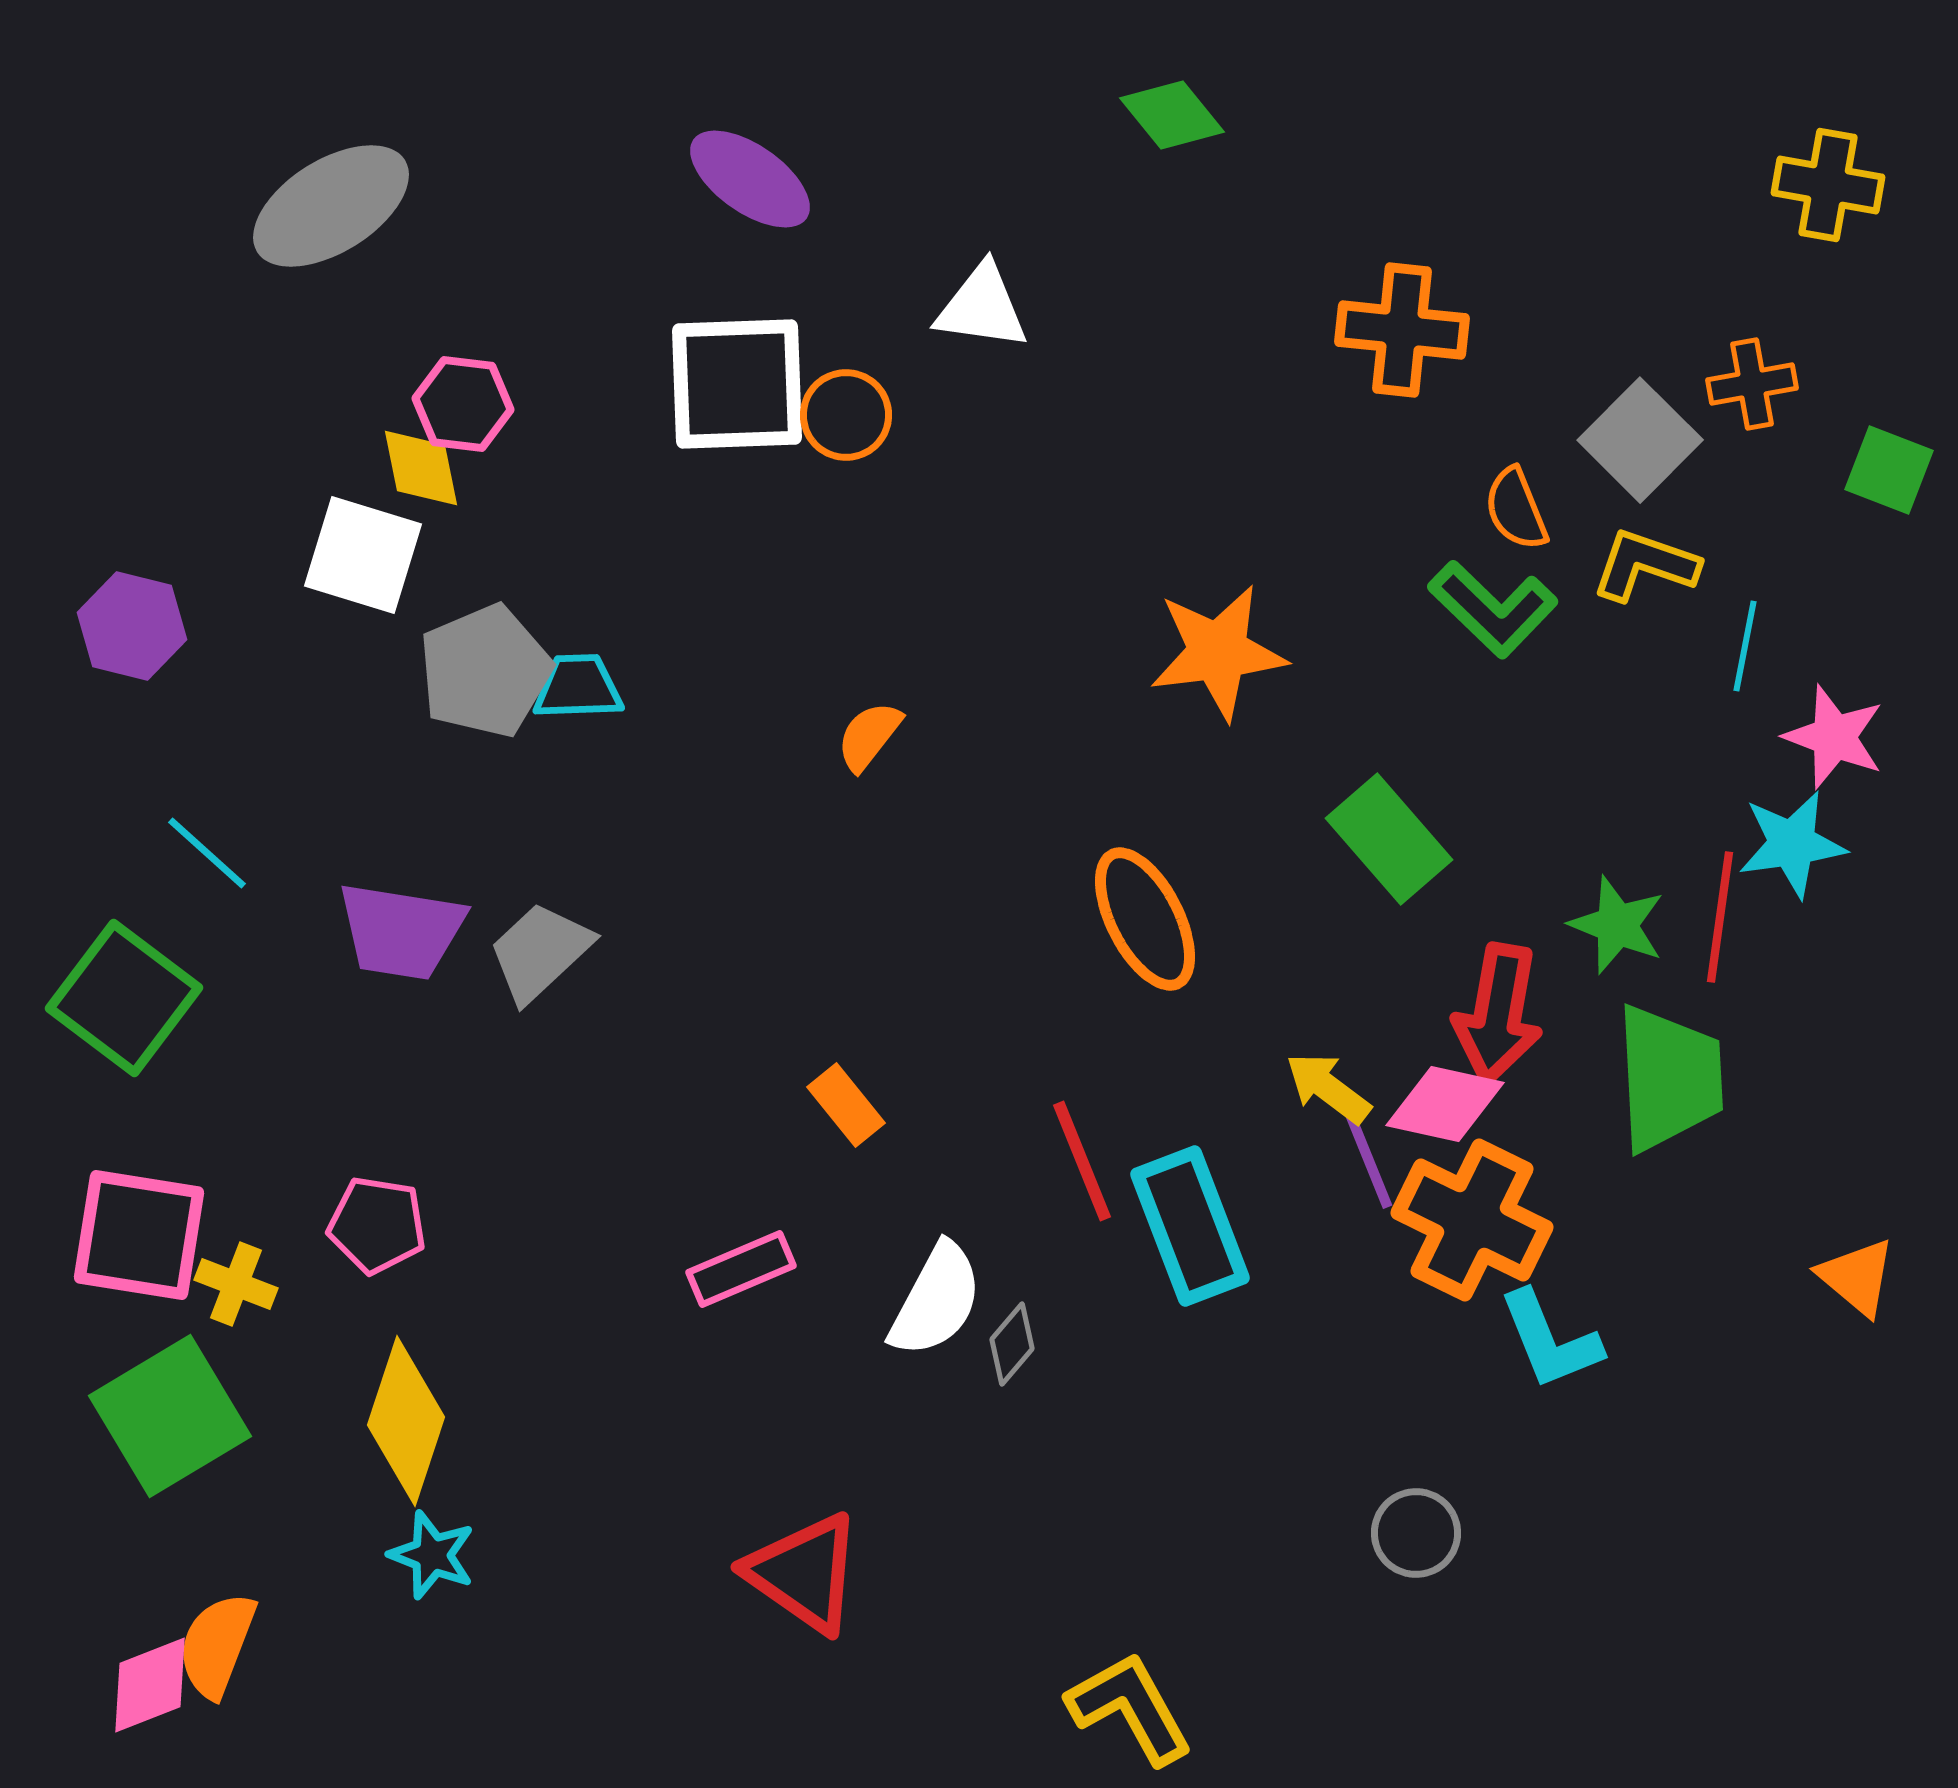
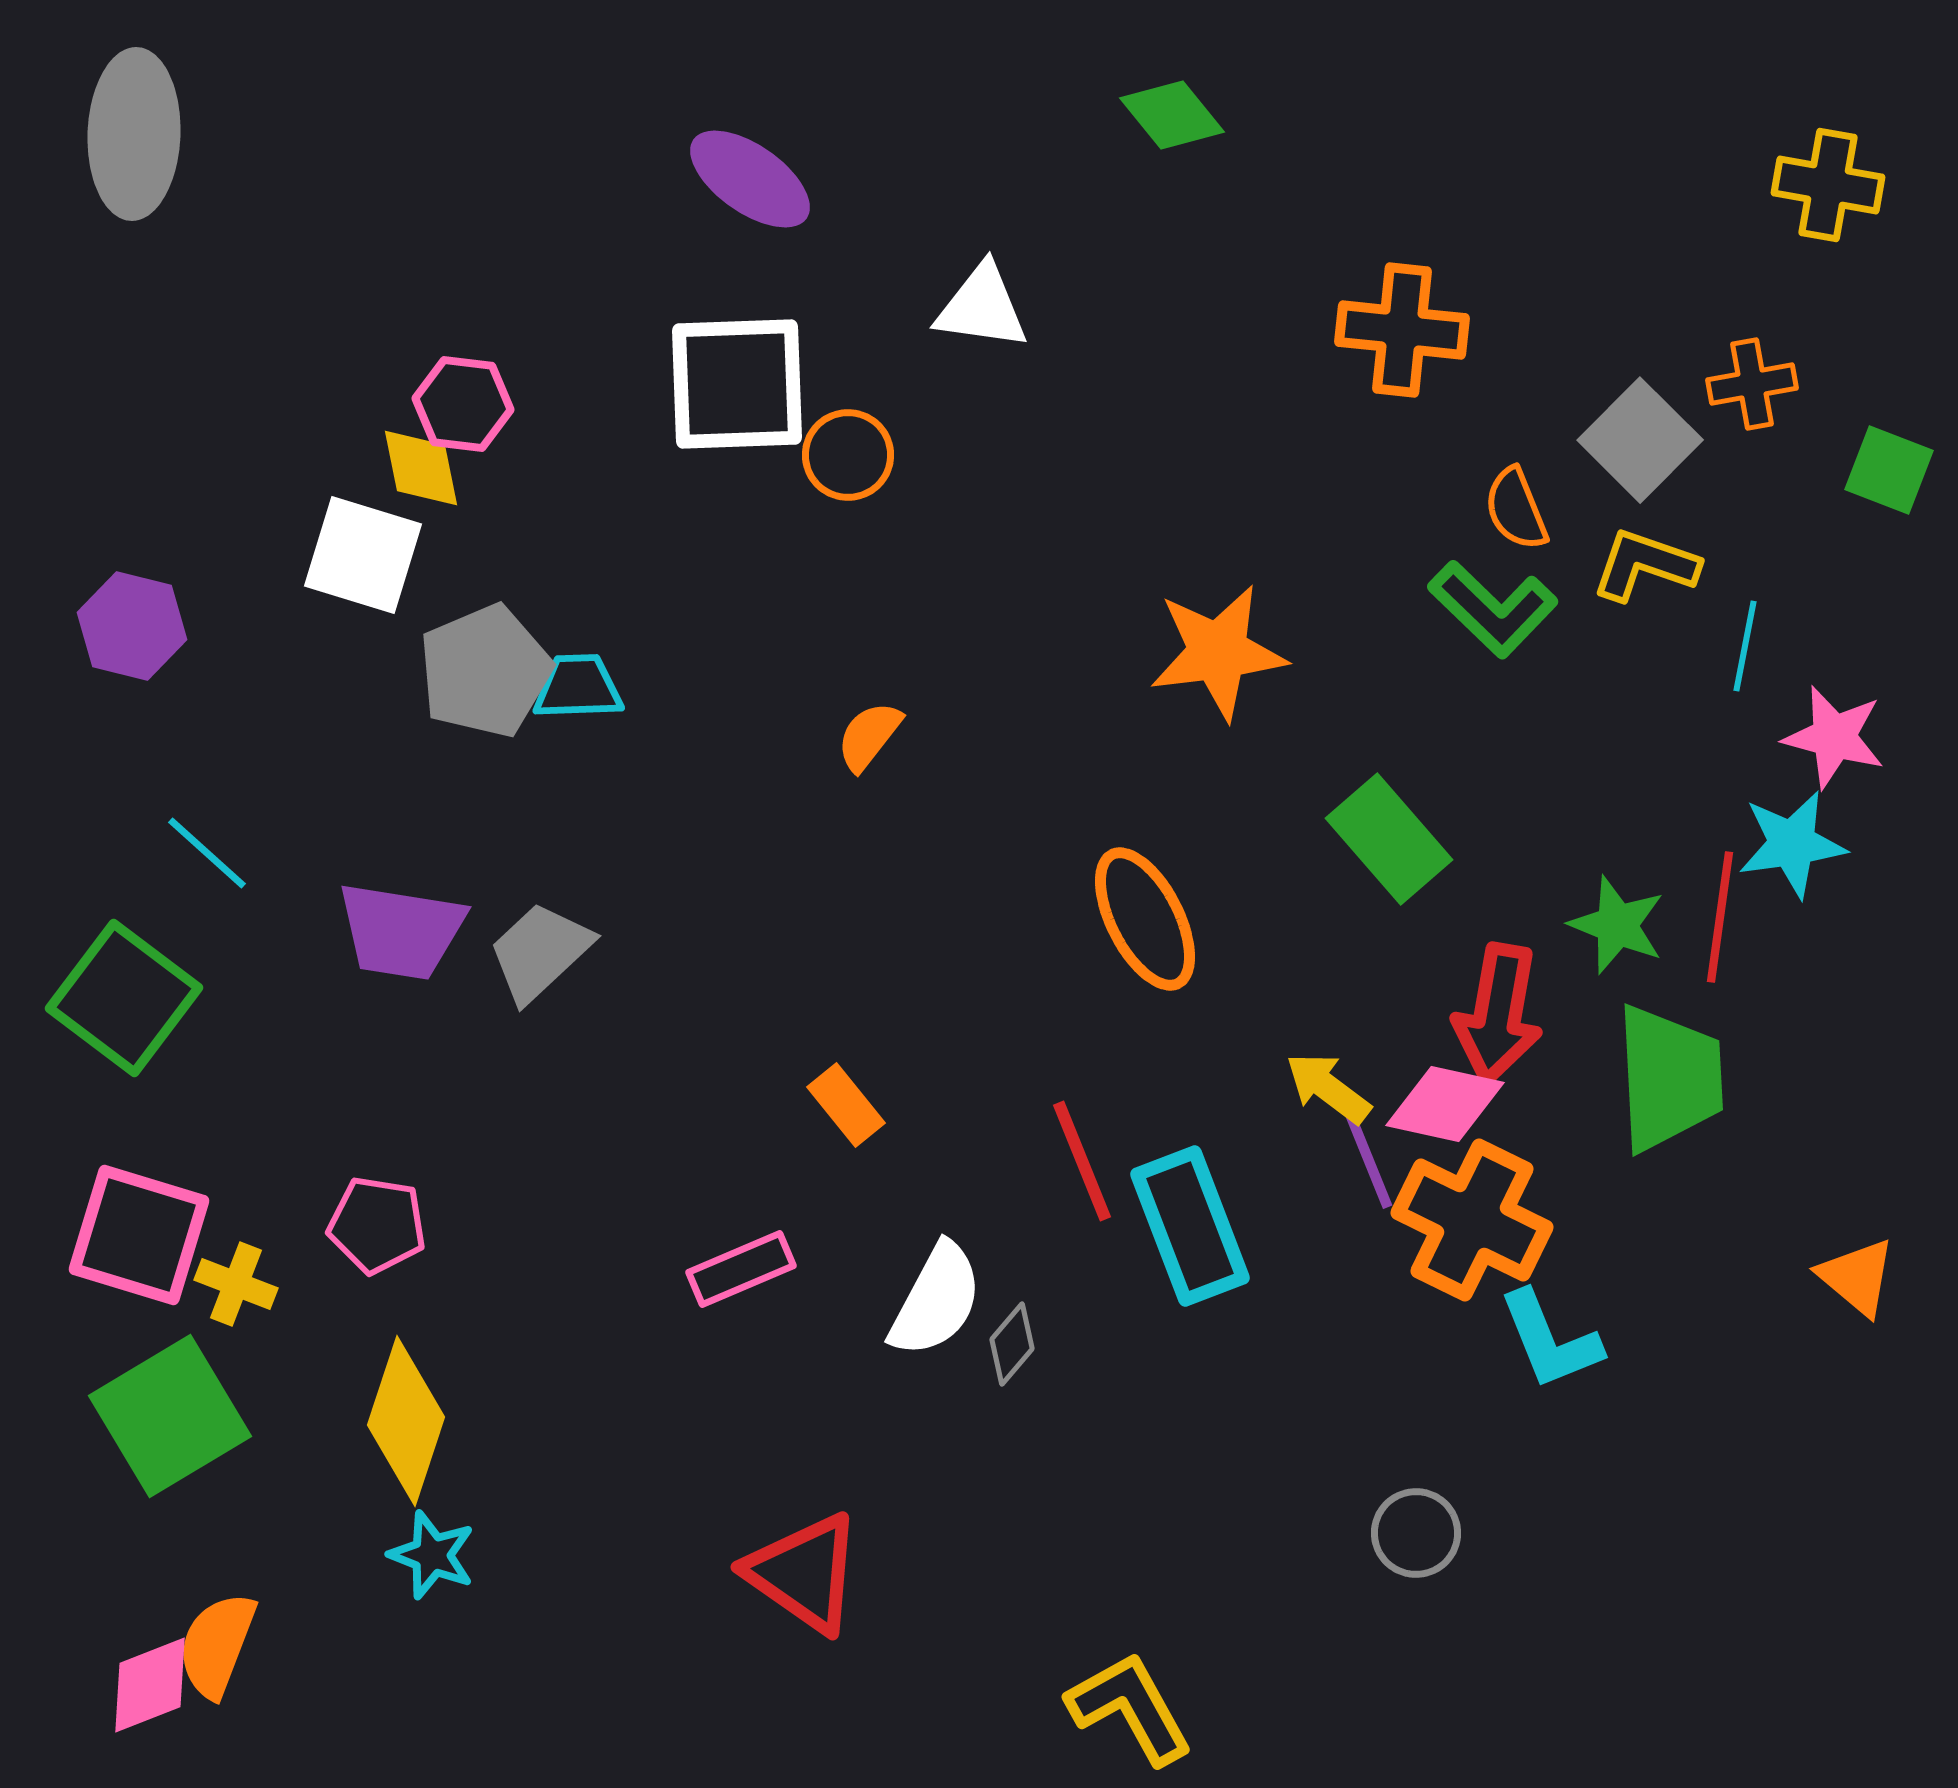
gray ellipse at (331, 206): moved 197 px left, 72 px up; rotated 56 degrees counterclockwise
orange circle at (846, 415): moved 2 px right, 40 px down
pink star at (1834, 737): rotated 6 degrees counterclockwise
pink square at (139, 1235): rotated 8 degrees clockwise
